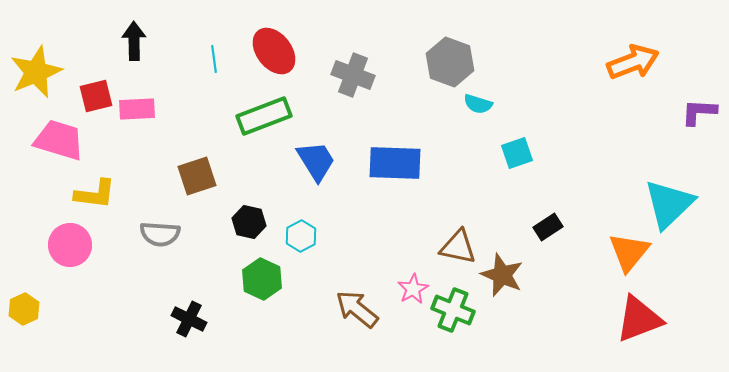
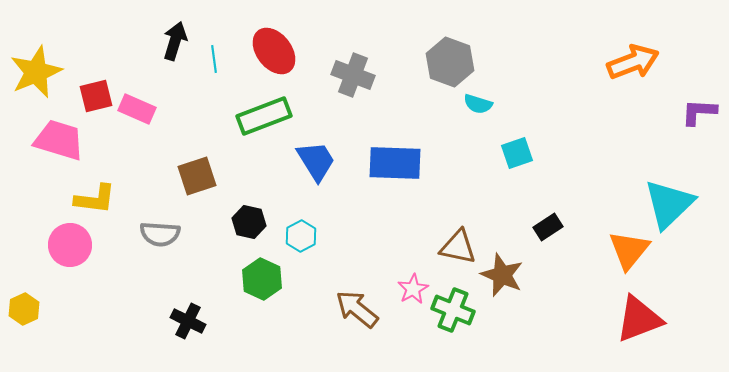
black arrow: moved 41 px right; rotated 18 degrees clockwise
pink rectangle: rotated 27 degrees clockwise
yellow L-shape: moved 5 px down
orange triangle: moved 2 px up
black cross: moved 1 px left, 2 px down
